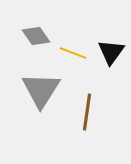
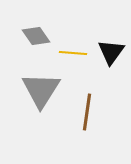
yellow line: rotated 16 degrees counterclockwise
